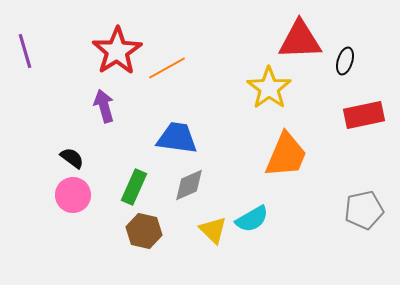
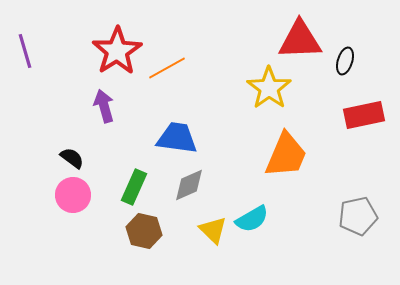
gray pentagon: moved 6 px left, 6 px down
